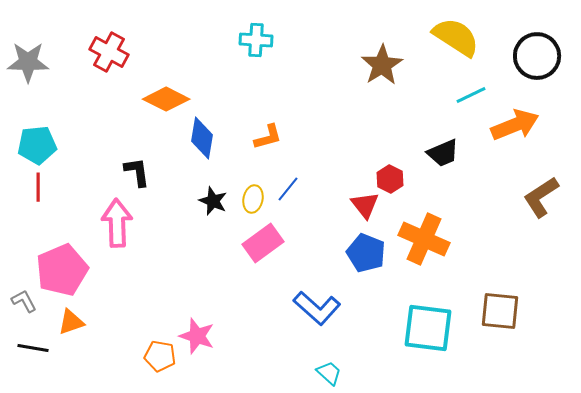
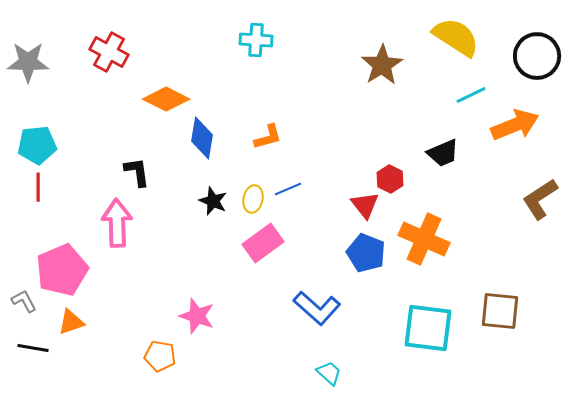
blue line: rotated 28 degrees clockwise
brown L-shape: moved 1 px left, 2 px down
pink star: moved 20 px up
